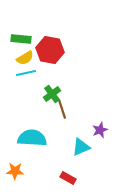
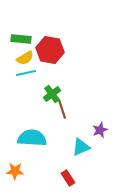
red rectangle: rotated 28 degrees clockwise
